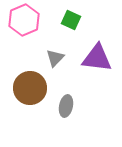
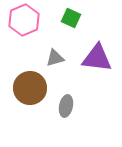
green square: moved 2 px up
gray triangle: rotated 30 degrees clockwise
